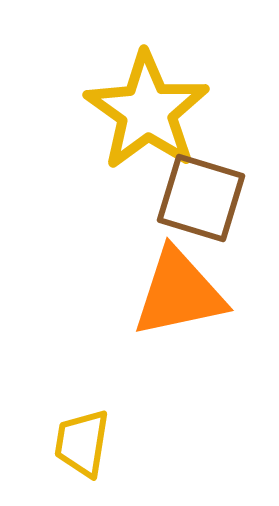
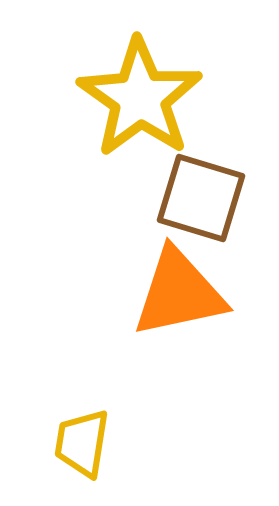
yellow star: moved 7 px left, 13 px up
